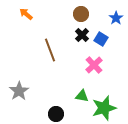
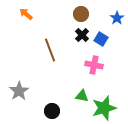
blue star: moved 1 px right
pink cross: rotated 36 degrees counterclockwise
black circle: moved 4 px left, 3 px up
